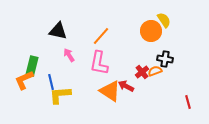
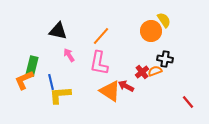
red line: rotated 24 degrees counterclockwise
